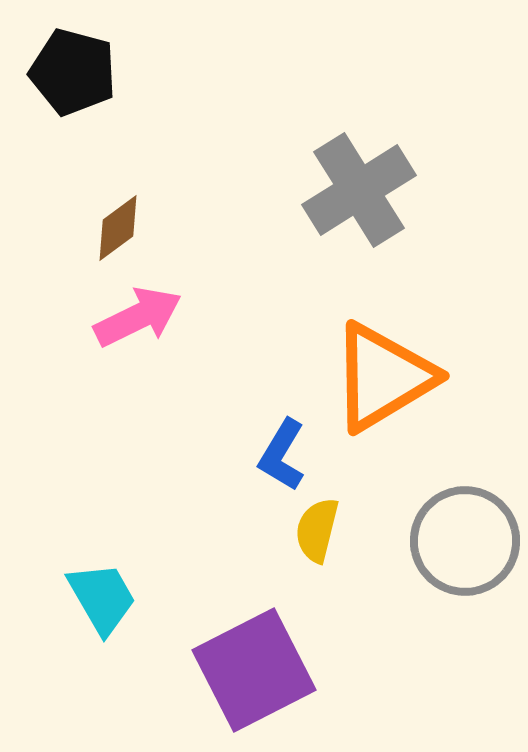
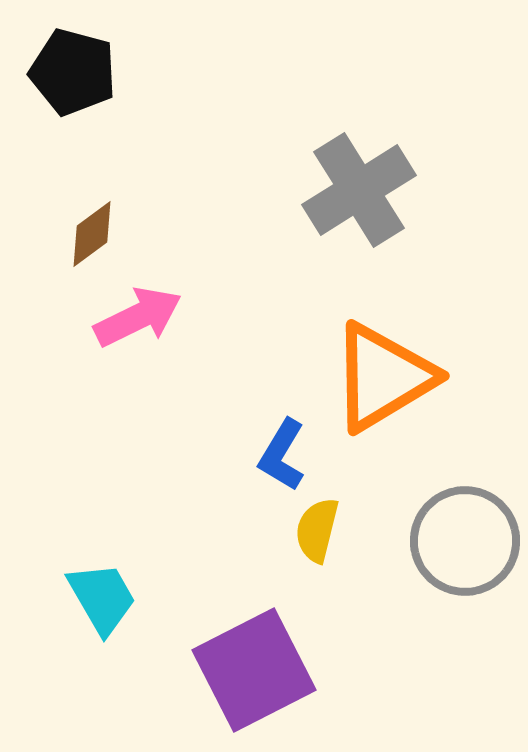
brown diamond: moved 26 px left, 6 px down
